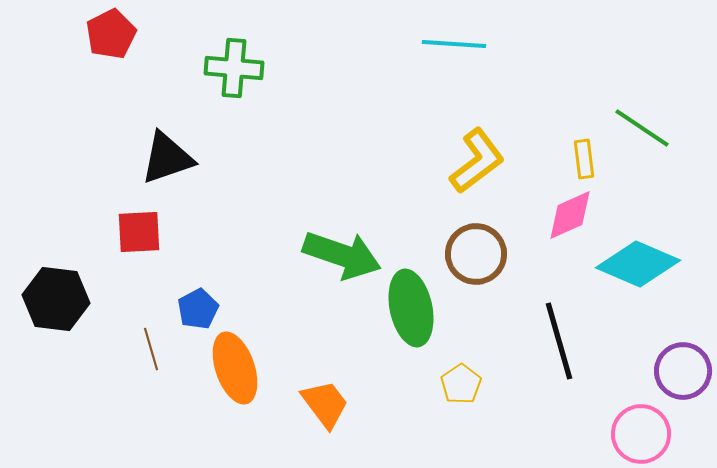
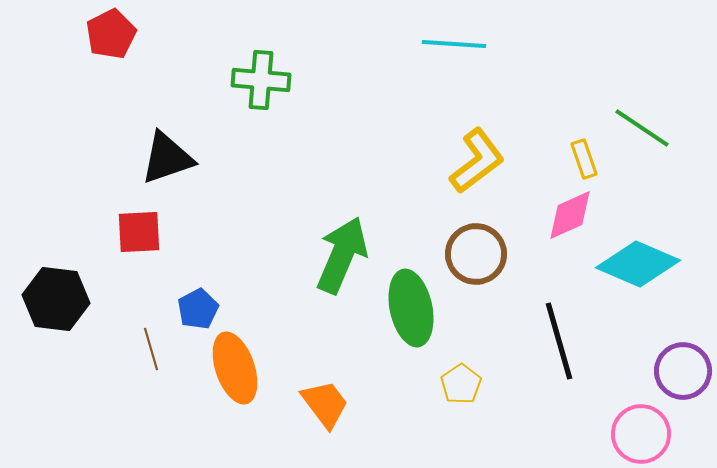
green cross: moved 27 px right, 12 px down
yellow rectangle: rotated 12 degrees counterclockwise
green arrow: rotated 86 degrees counterclockwise
